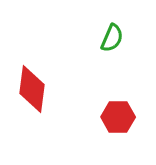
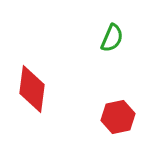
red hexagon: rotated 12 degrees counterclockwise
